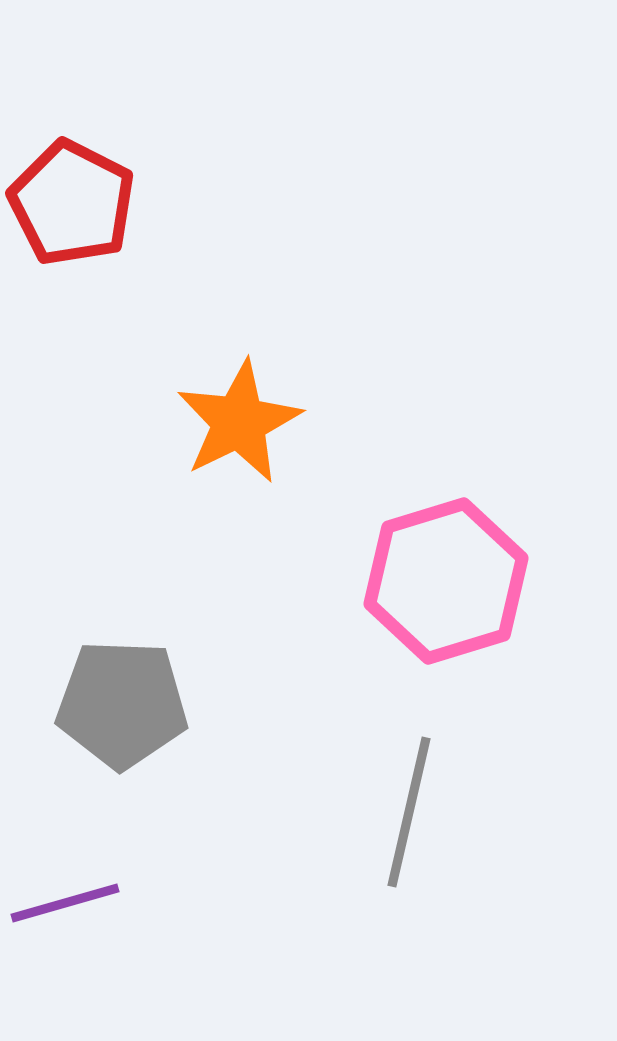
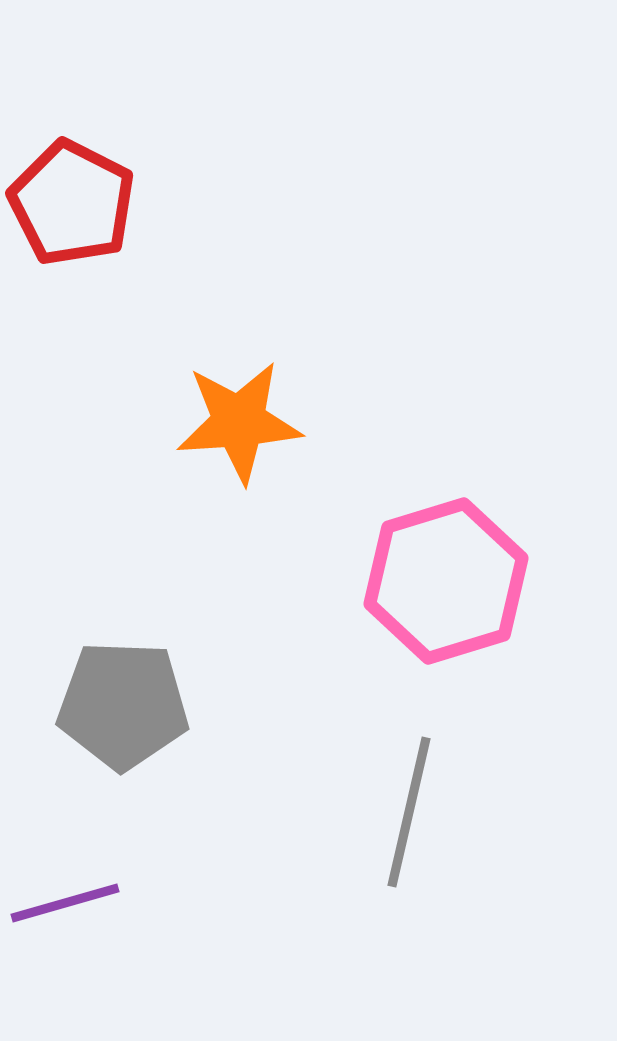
orange star: rotated 22 degrees clockwise
gray pentagon: moved 1 px right, 1 px down
